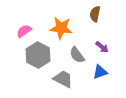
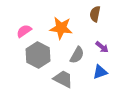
gray semicircle: rotated 114 degrees counterclockwise
